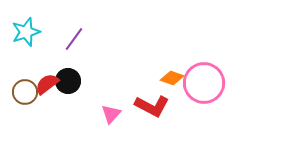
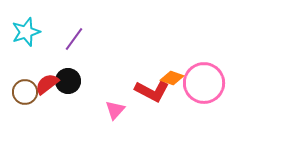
red L-shape: moved 15 px up
pink triangle: moved 4 px right, 4 px up
